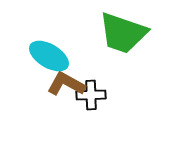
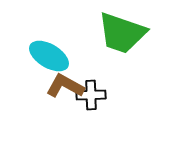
green trapezoid: moved 1 px left
brown L-shape: moved 1 px left, 2 px down
